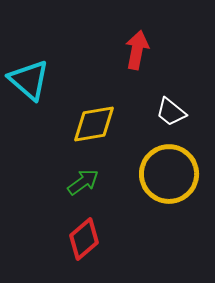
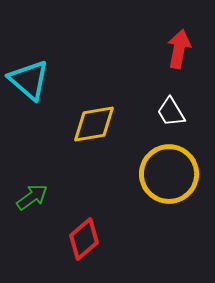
red arrow: moved 42 px right, 1 px up
white trapezoid: rotated 20 degrees clockwise
green arrow: moved 51 px left, 15 px down
